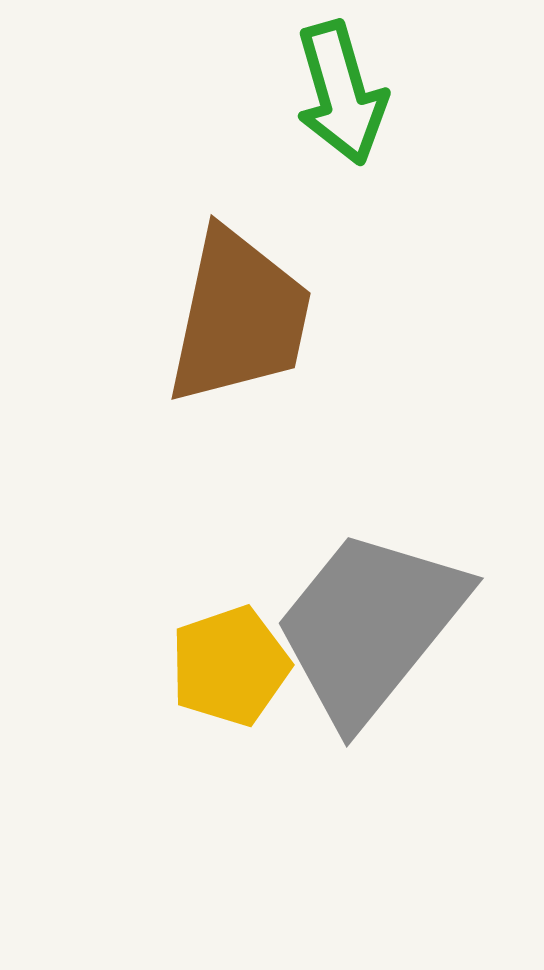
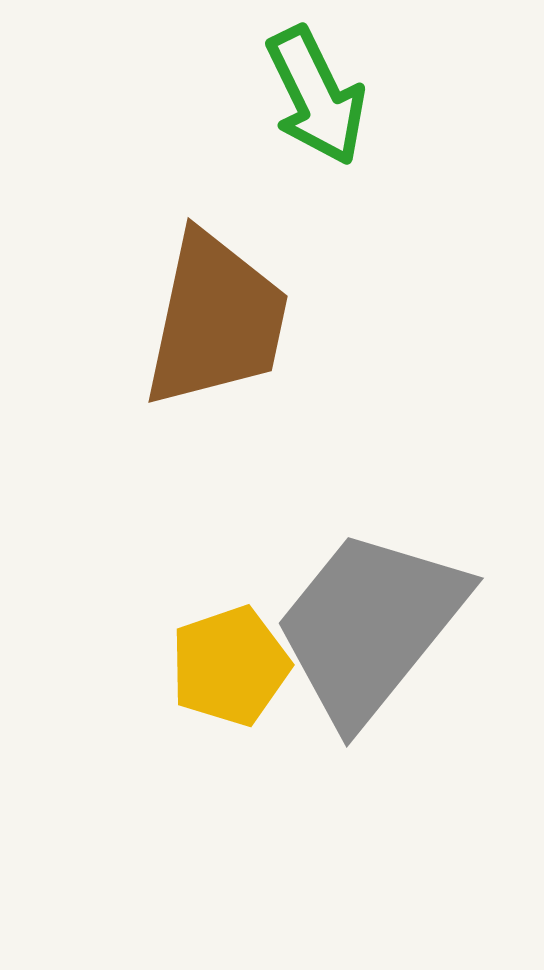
green arrow: moved 25 px left, 3 px down; rotated 10 degrees counterclockwise
brown trapezoid: moved 23 px left, 3 px down
